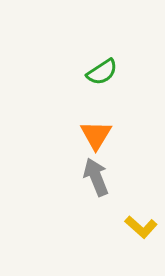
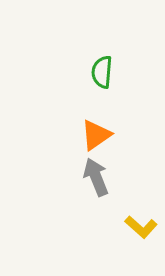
green semicircle: rotated 128 degrees clockwise
orange triangle: rotated 24 degrees clockwise
